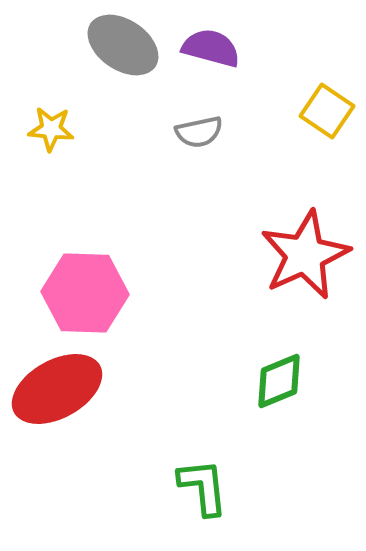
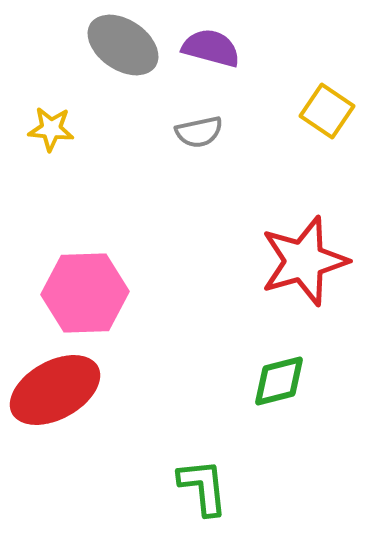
red star: moved 1 px left, 6 px down; rotated 8 degrees clockwise
pink hexagon: rotated 4 degrees counterclockwise
green diamond: rotated 8 degrees clockwise
red ellipse: moved 2 px left, 1 px down
